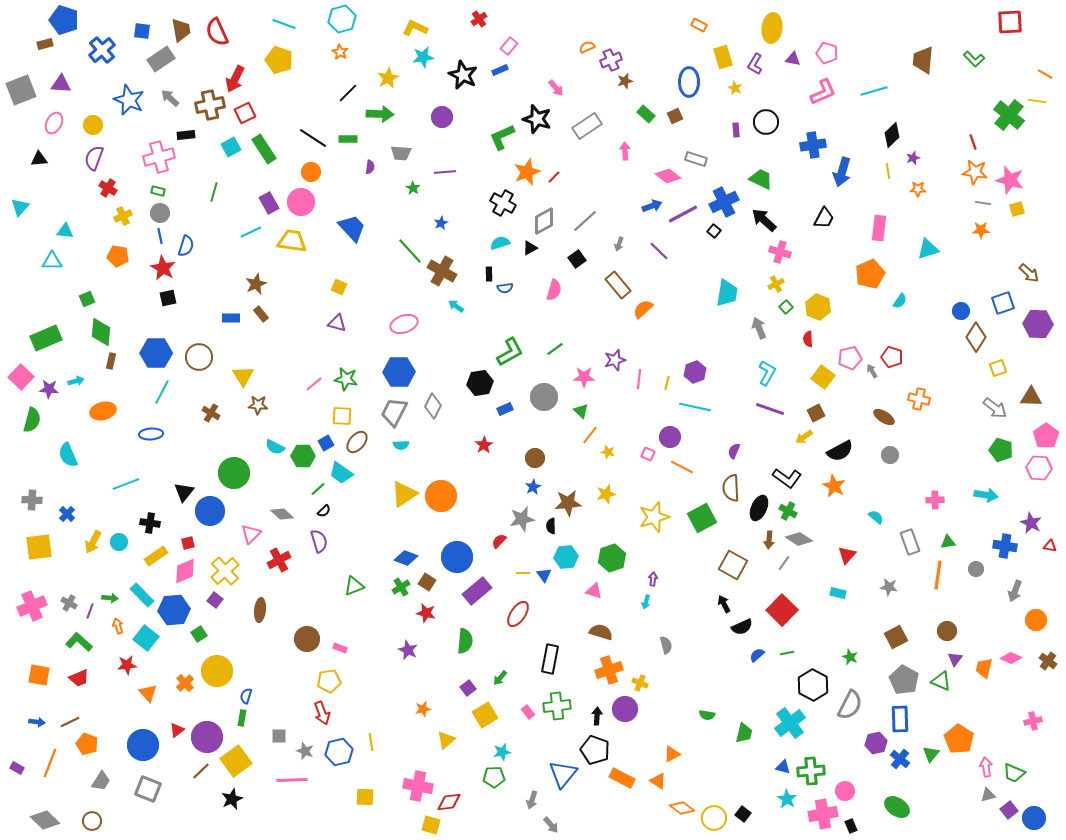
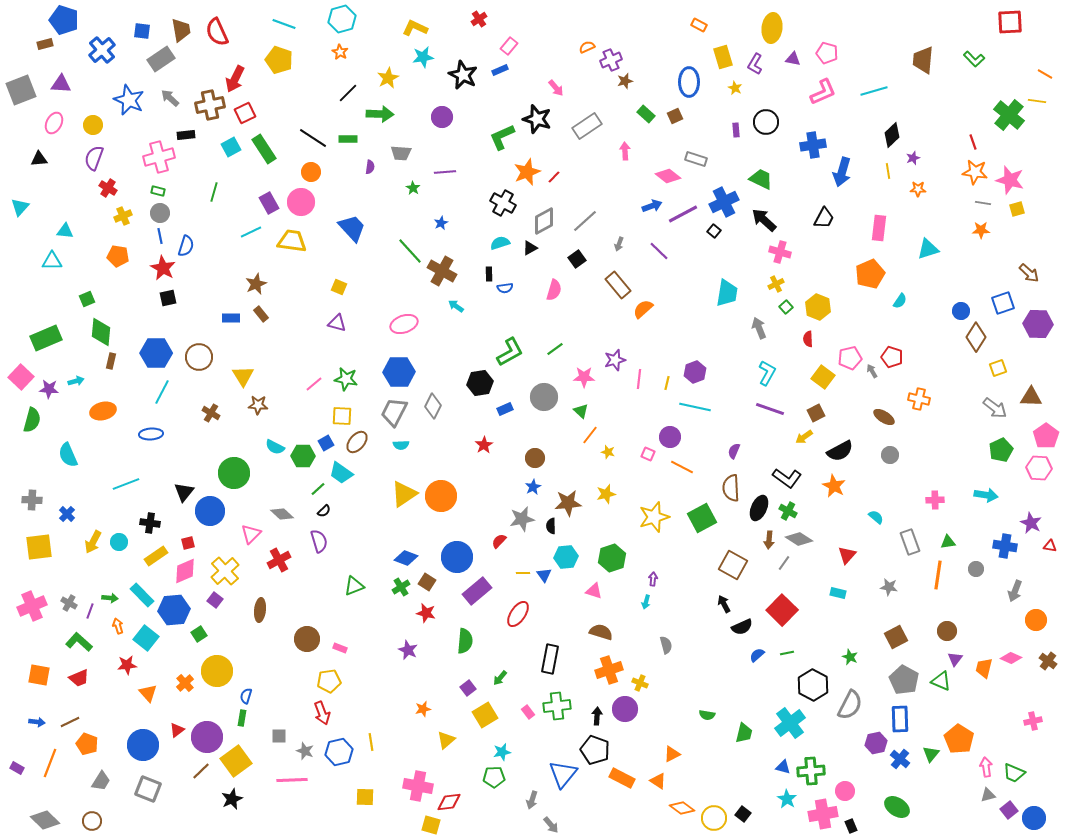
green pentagon at (1001, 450): rotated 30 degrees clockwise
